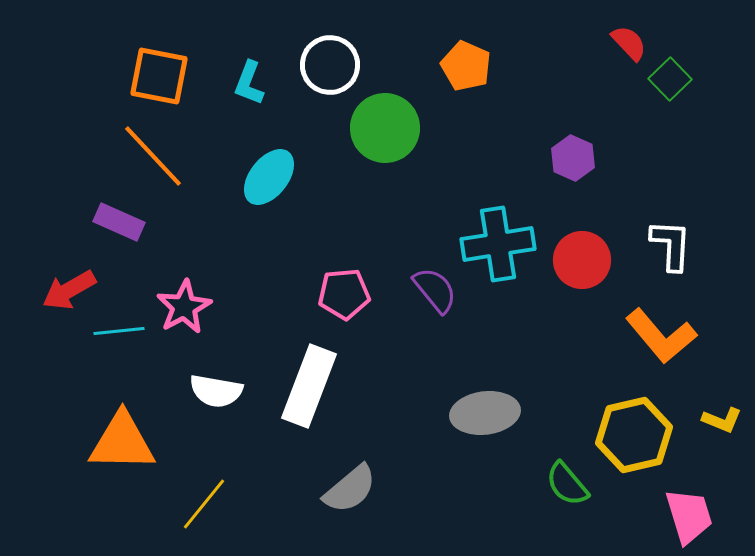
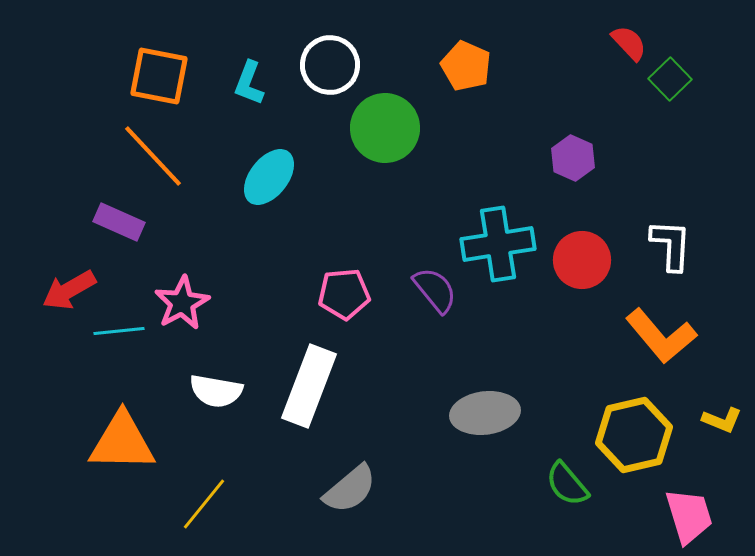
pink star: moved 2 px left, 4 px up
